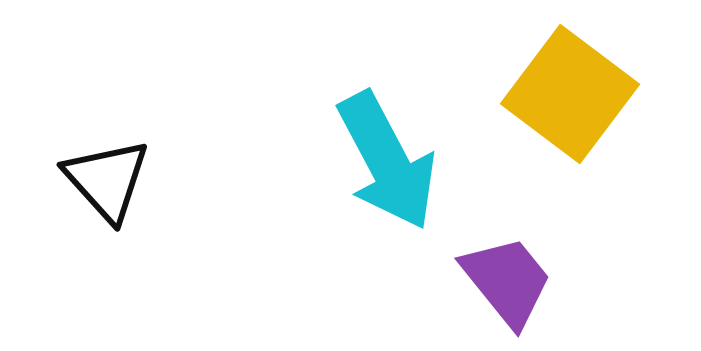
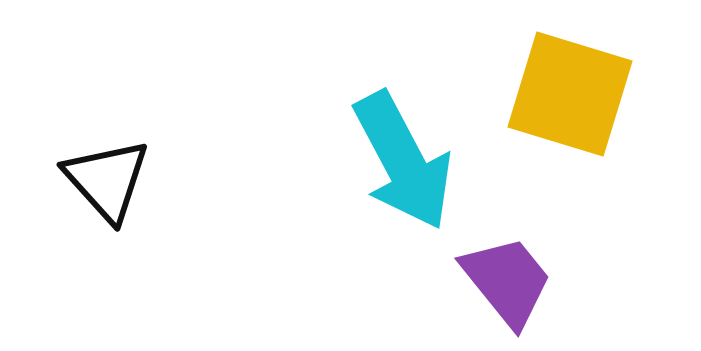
yellow square: rotated 20 degrees counterclockwise
cyan arrow: moved 16 px right
